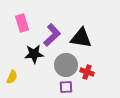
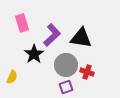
black star: rotated 30 degrees counterclockwise
purple square: rotated 16 degrees counterclockwise
